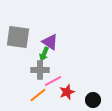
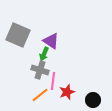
gray square: moved 2 px up; rotated 15 degrees clockwise
purple triangle: moved 1 px right, 1 px up
gray cross: rotated 18 degrees clockwise
pink line: rotated 54 degrees counterclockwise
orange line: moved 2 px right
